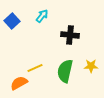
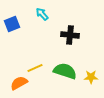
cyan arrow: moved 2 px up; rotated 80 degrees counterclockwise
blue square: moved 3 px down; rotated 21 degrees clockwise
yellow star: moved 11 px down
green semicircle: rotated 95 degrees clockwise
